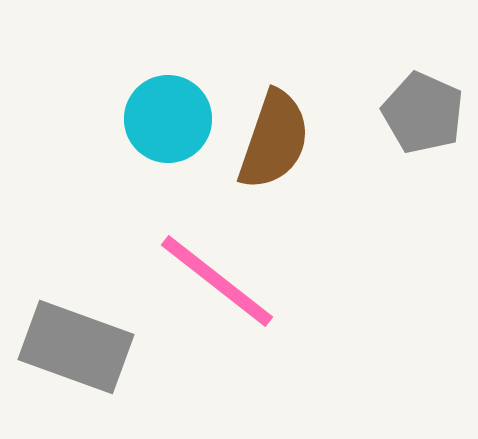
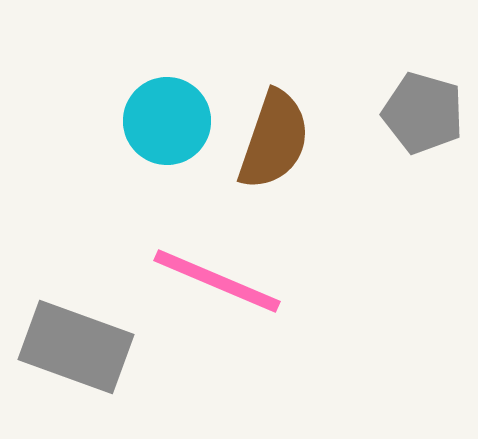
gray pentagon: rotated 8 degrees counterclockwise
cyan circle: moved 1 px left, 2 px down
pink line: rotated 15 degrees counterclockwise
